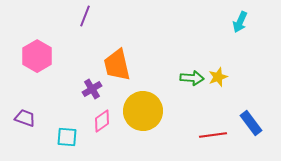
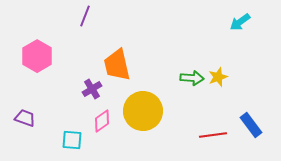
cyan arrow: rotated 30 degrees clockwise
blue rectangle: moved 2 px down
cyan square: moved 5 px right, 3 px down
